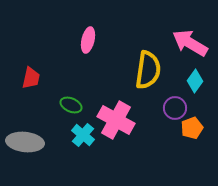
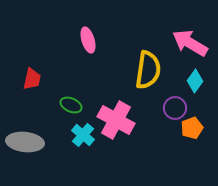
pink ellipse: rotated 30 degrees counterclockwise
red trapezoid: moved 1 px right, 1 px down
